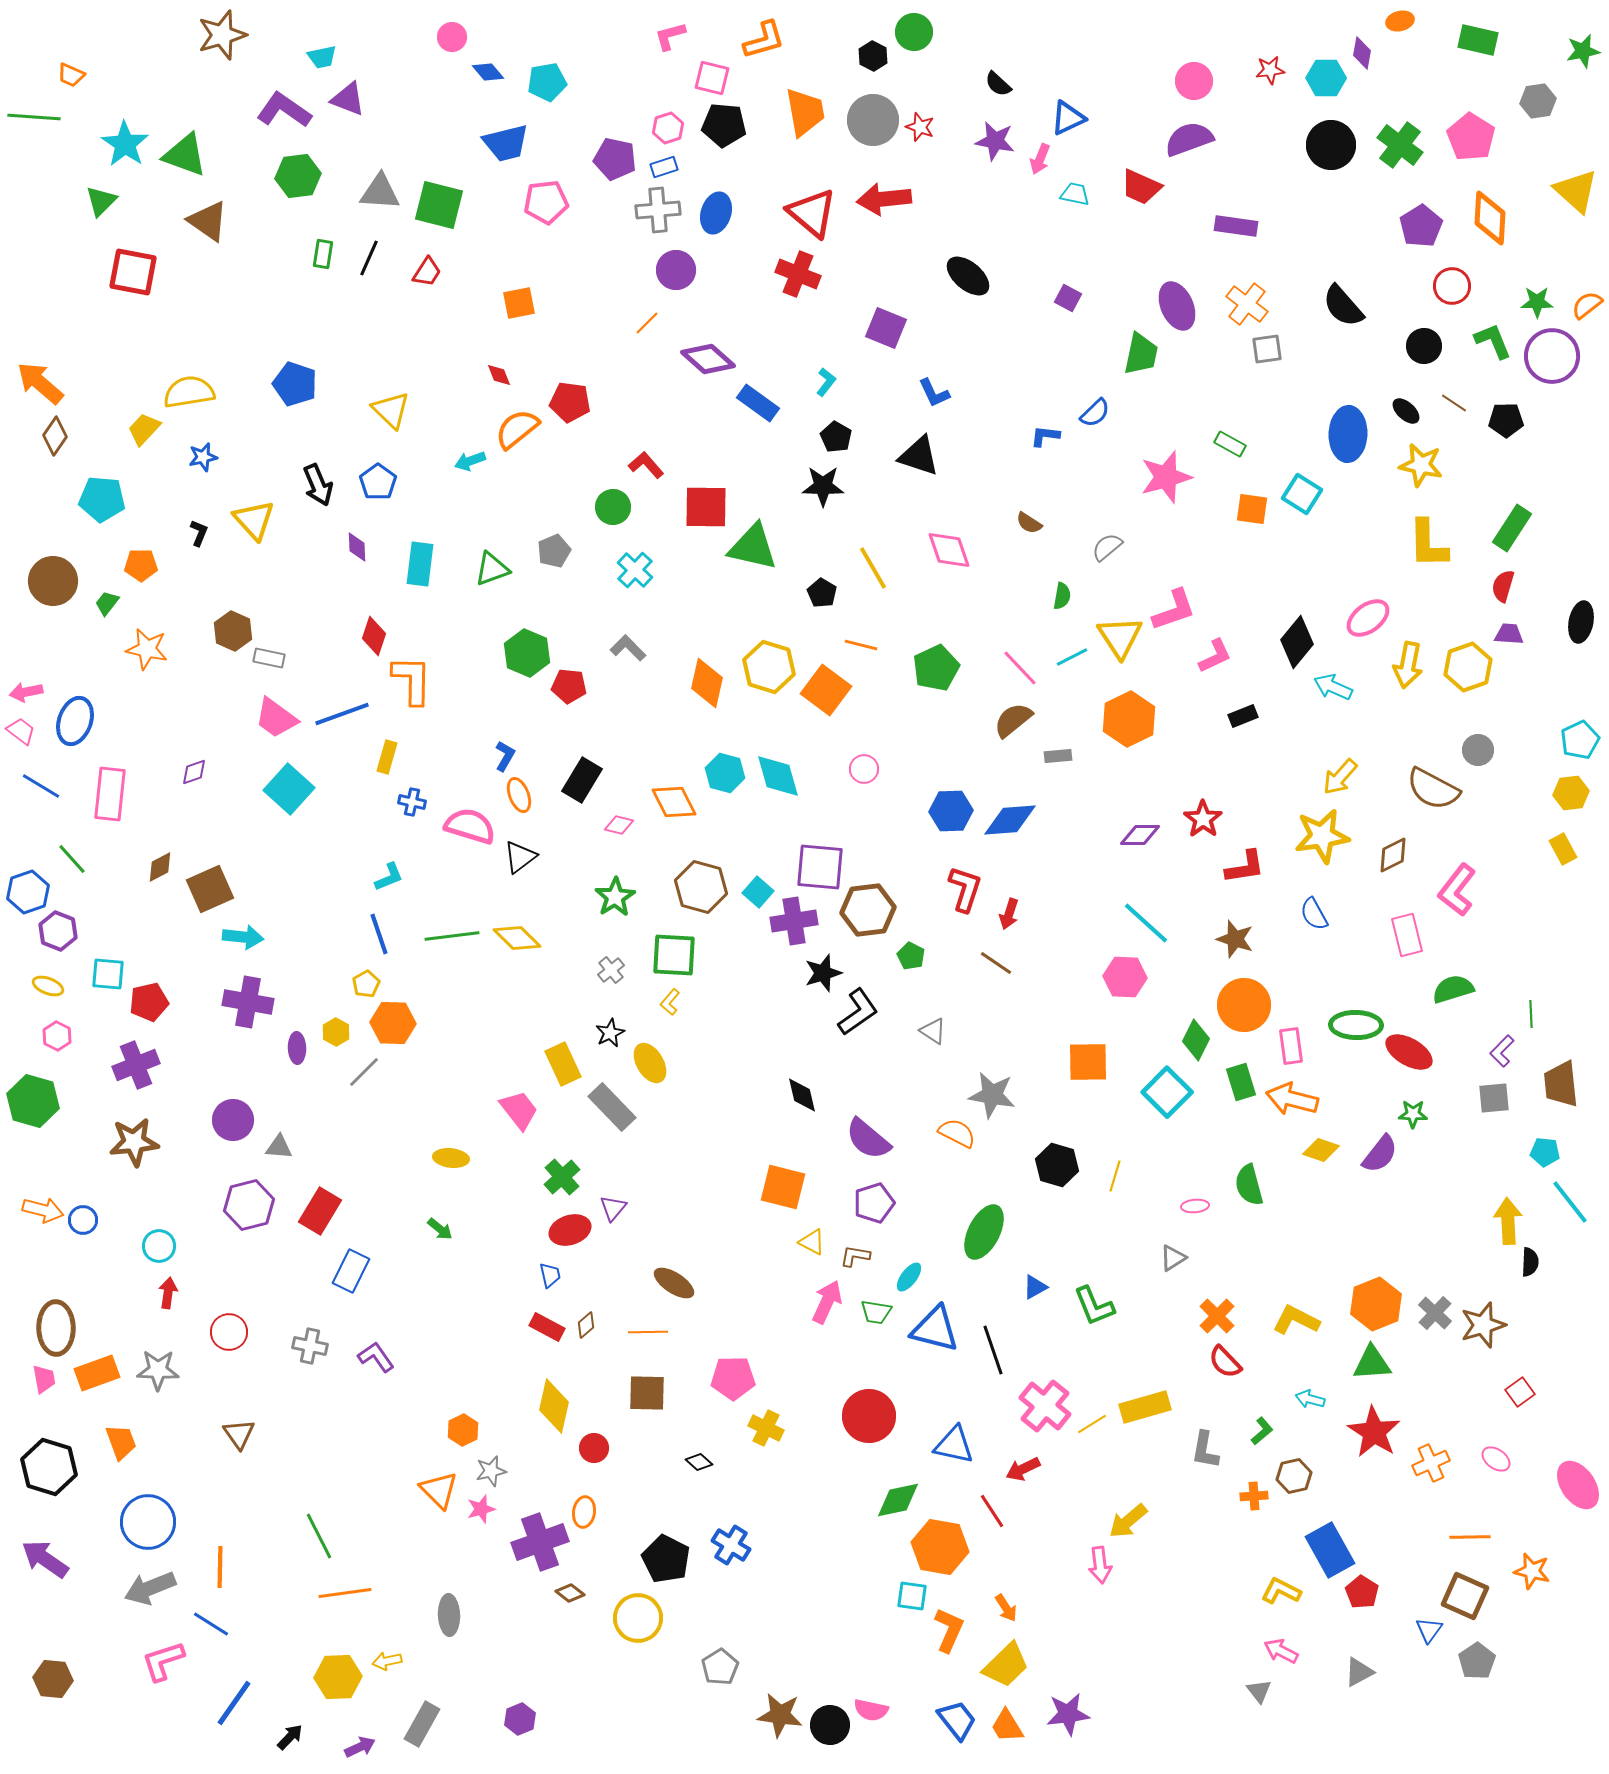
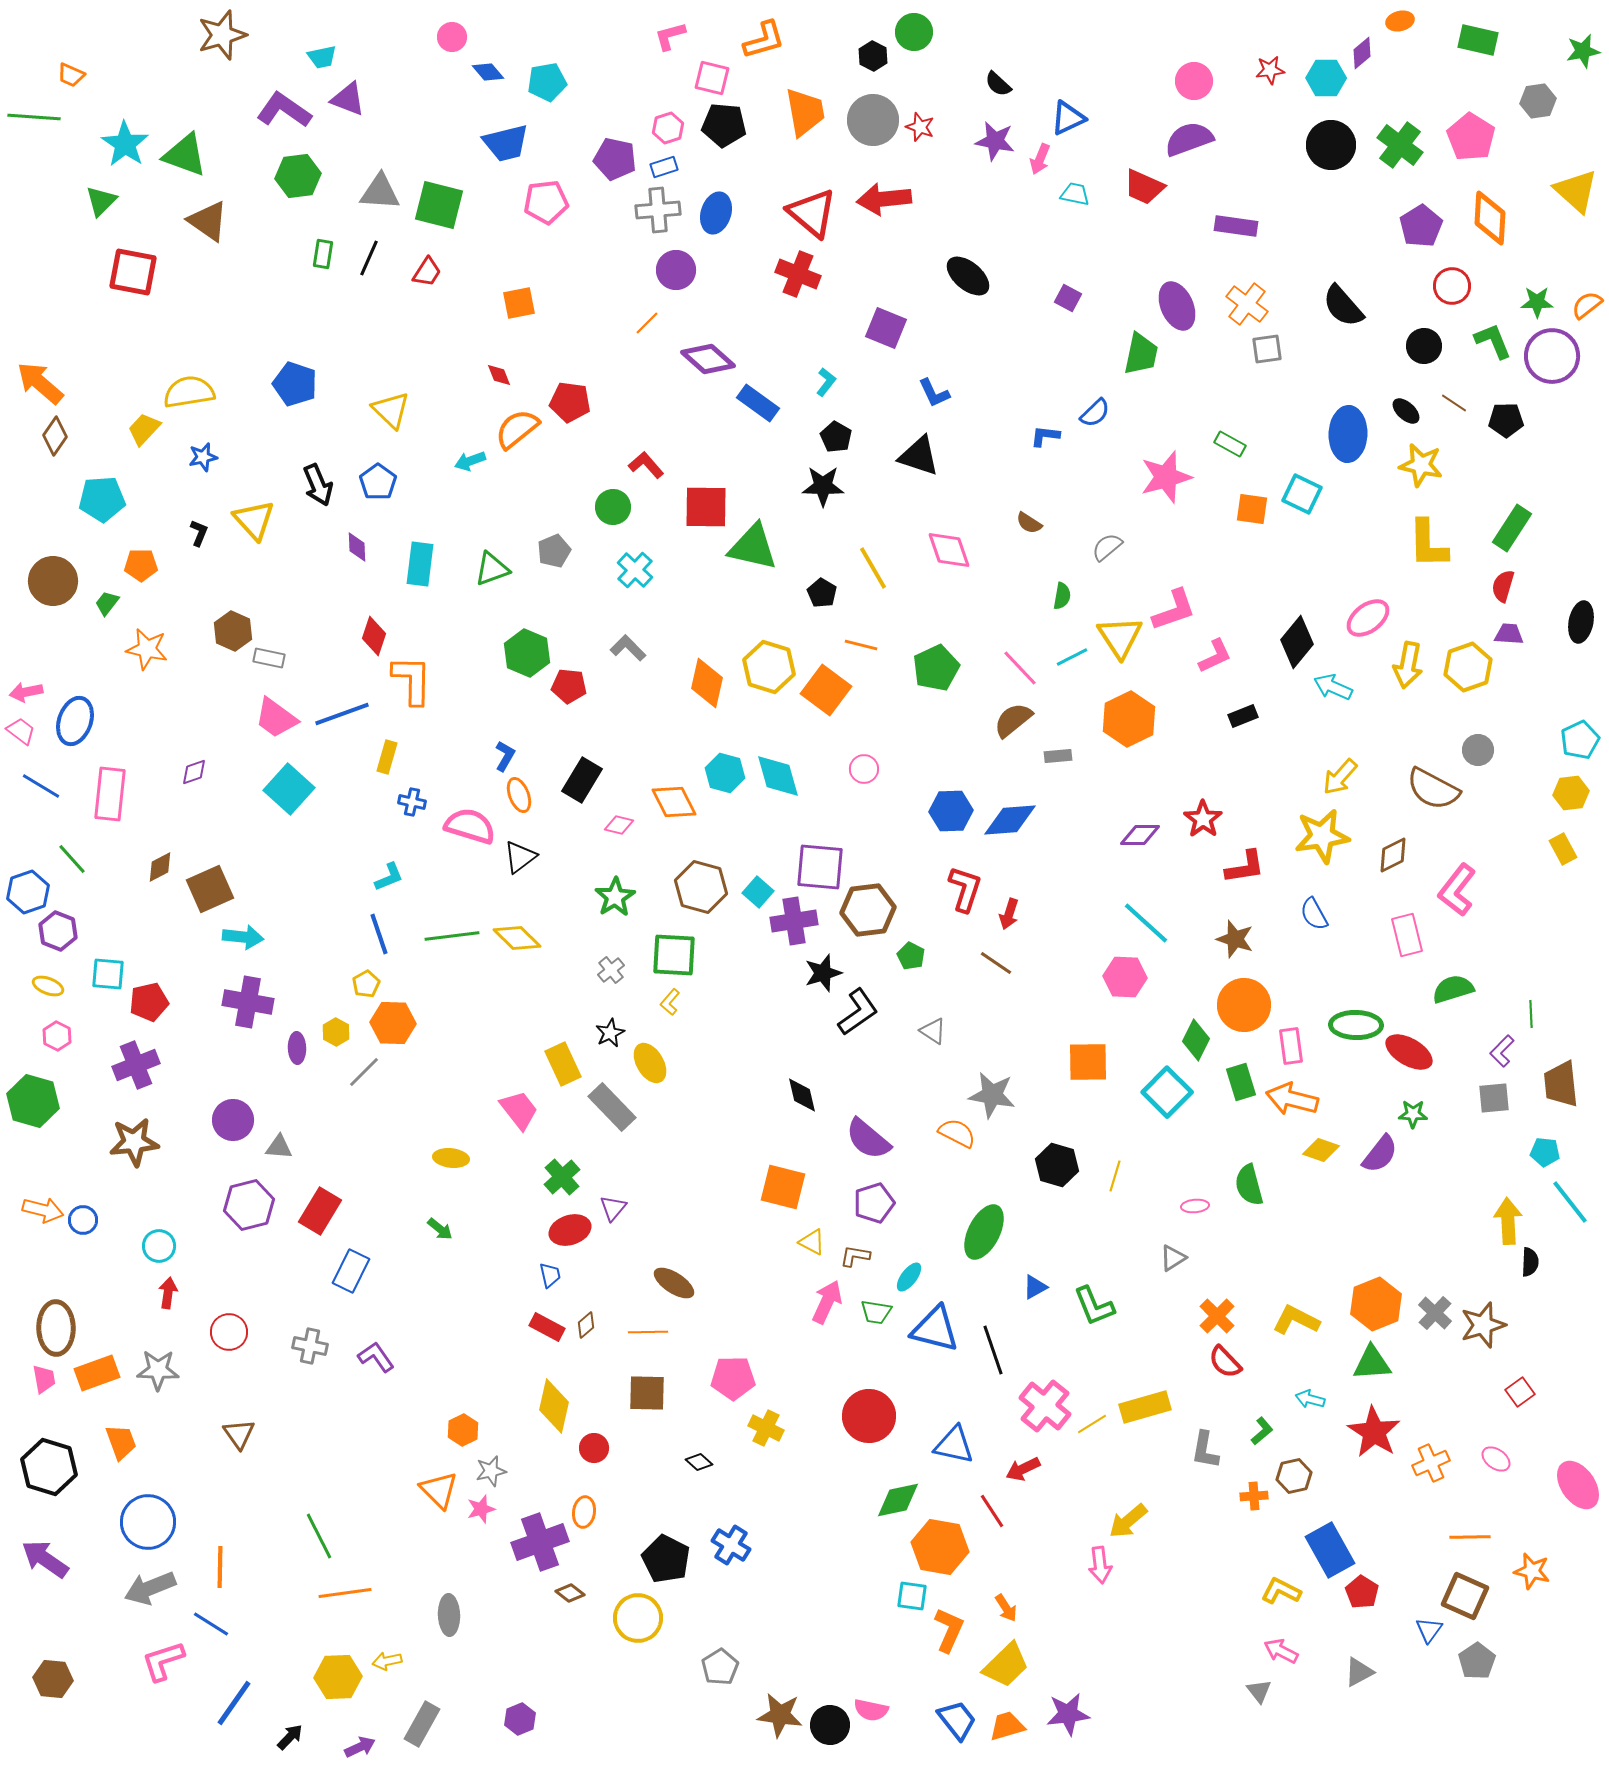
purple diamond at (1362, 53): rotated 40 degrees clockwise
red trapezoid at (1141, 187): moved 3 px right
cyan square at (1302, 494): rotated 6 degrees counterclockwise
cyan pentagon at (102, 499): rotated 9 degrees counterclockwise
orange trapezoid at (1007, 1726): rotated 105 degrees clockwise
